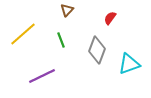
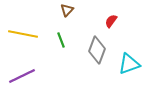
red semicircle: moved 1 px right, 3 px down
yellow line: rotated 52 degrees clockwise
purple line: moved 20 px left
